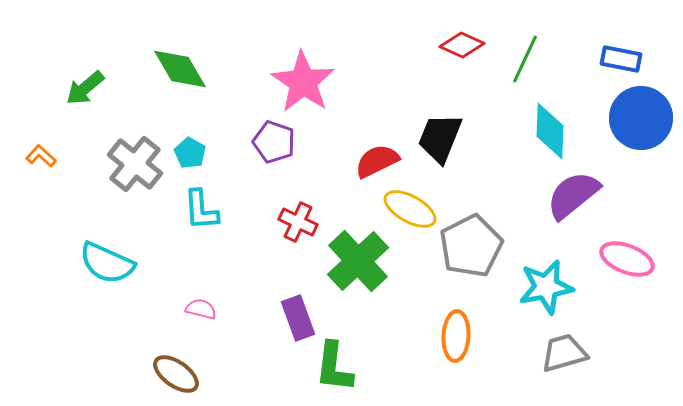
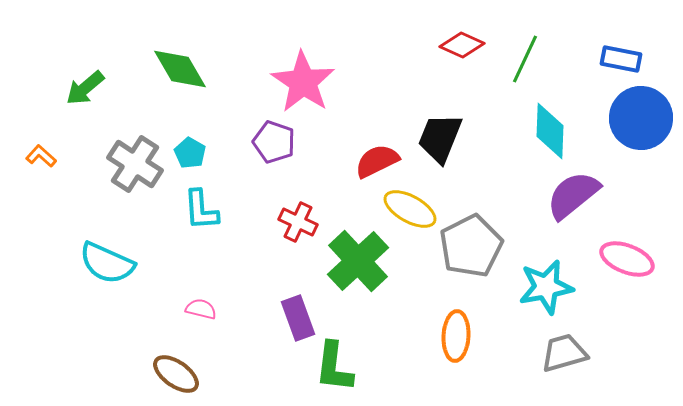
gray cross: rotated 6 degrees counterclockwise
